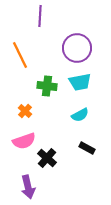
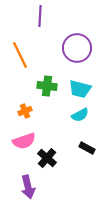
cyan trapezoid: moved 7 px down; rotated 25 degrees clockwise
orange cross: rotated 24 degrees clockwise
